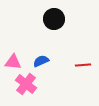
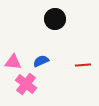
black circle: moved 1 px right
